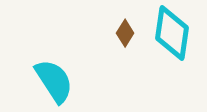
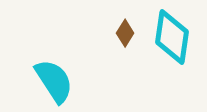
cyan diamond: moved 4 px down
